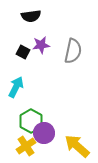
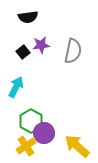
black semicircle: moved 3 px left, 1 px down
black square: rotated 24 degrees clockwise
